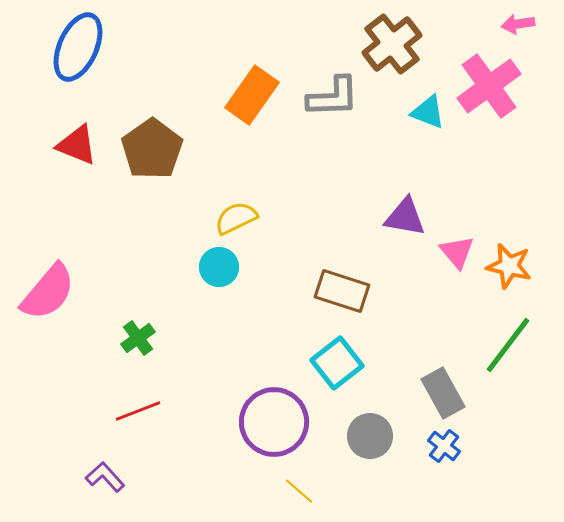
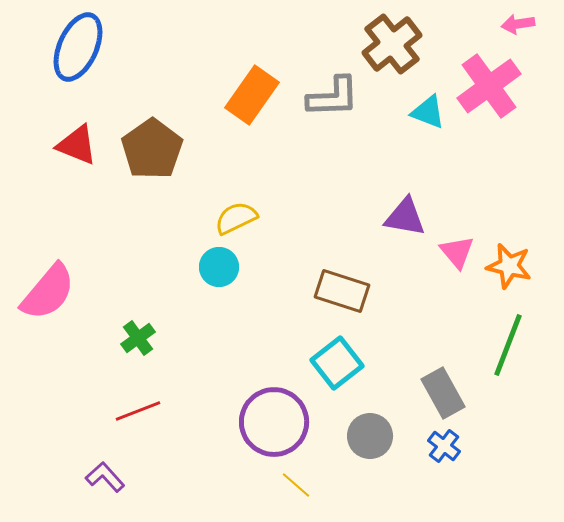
green line: rotated 16 degrees counterclockwise
yellow line: moved 3 px left, 6 px up
